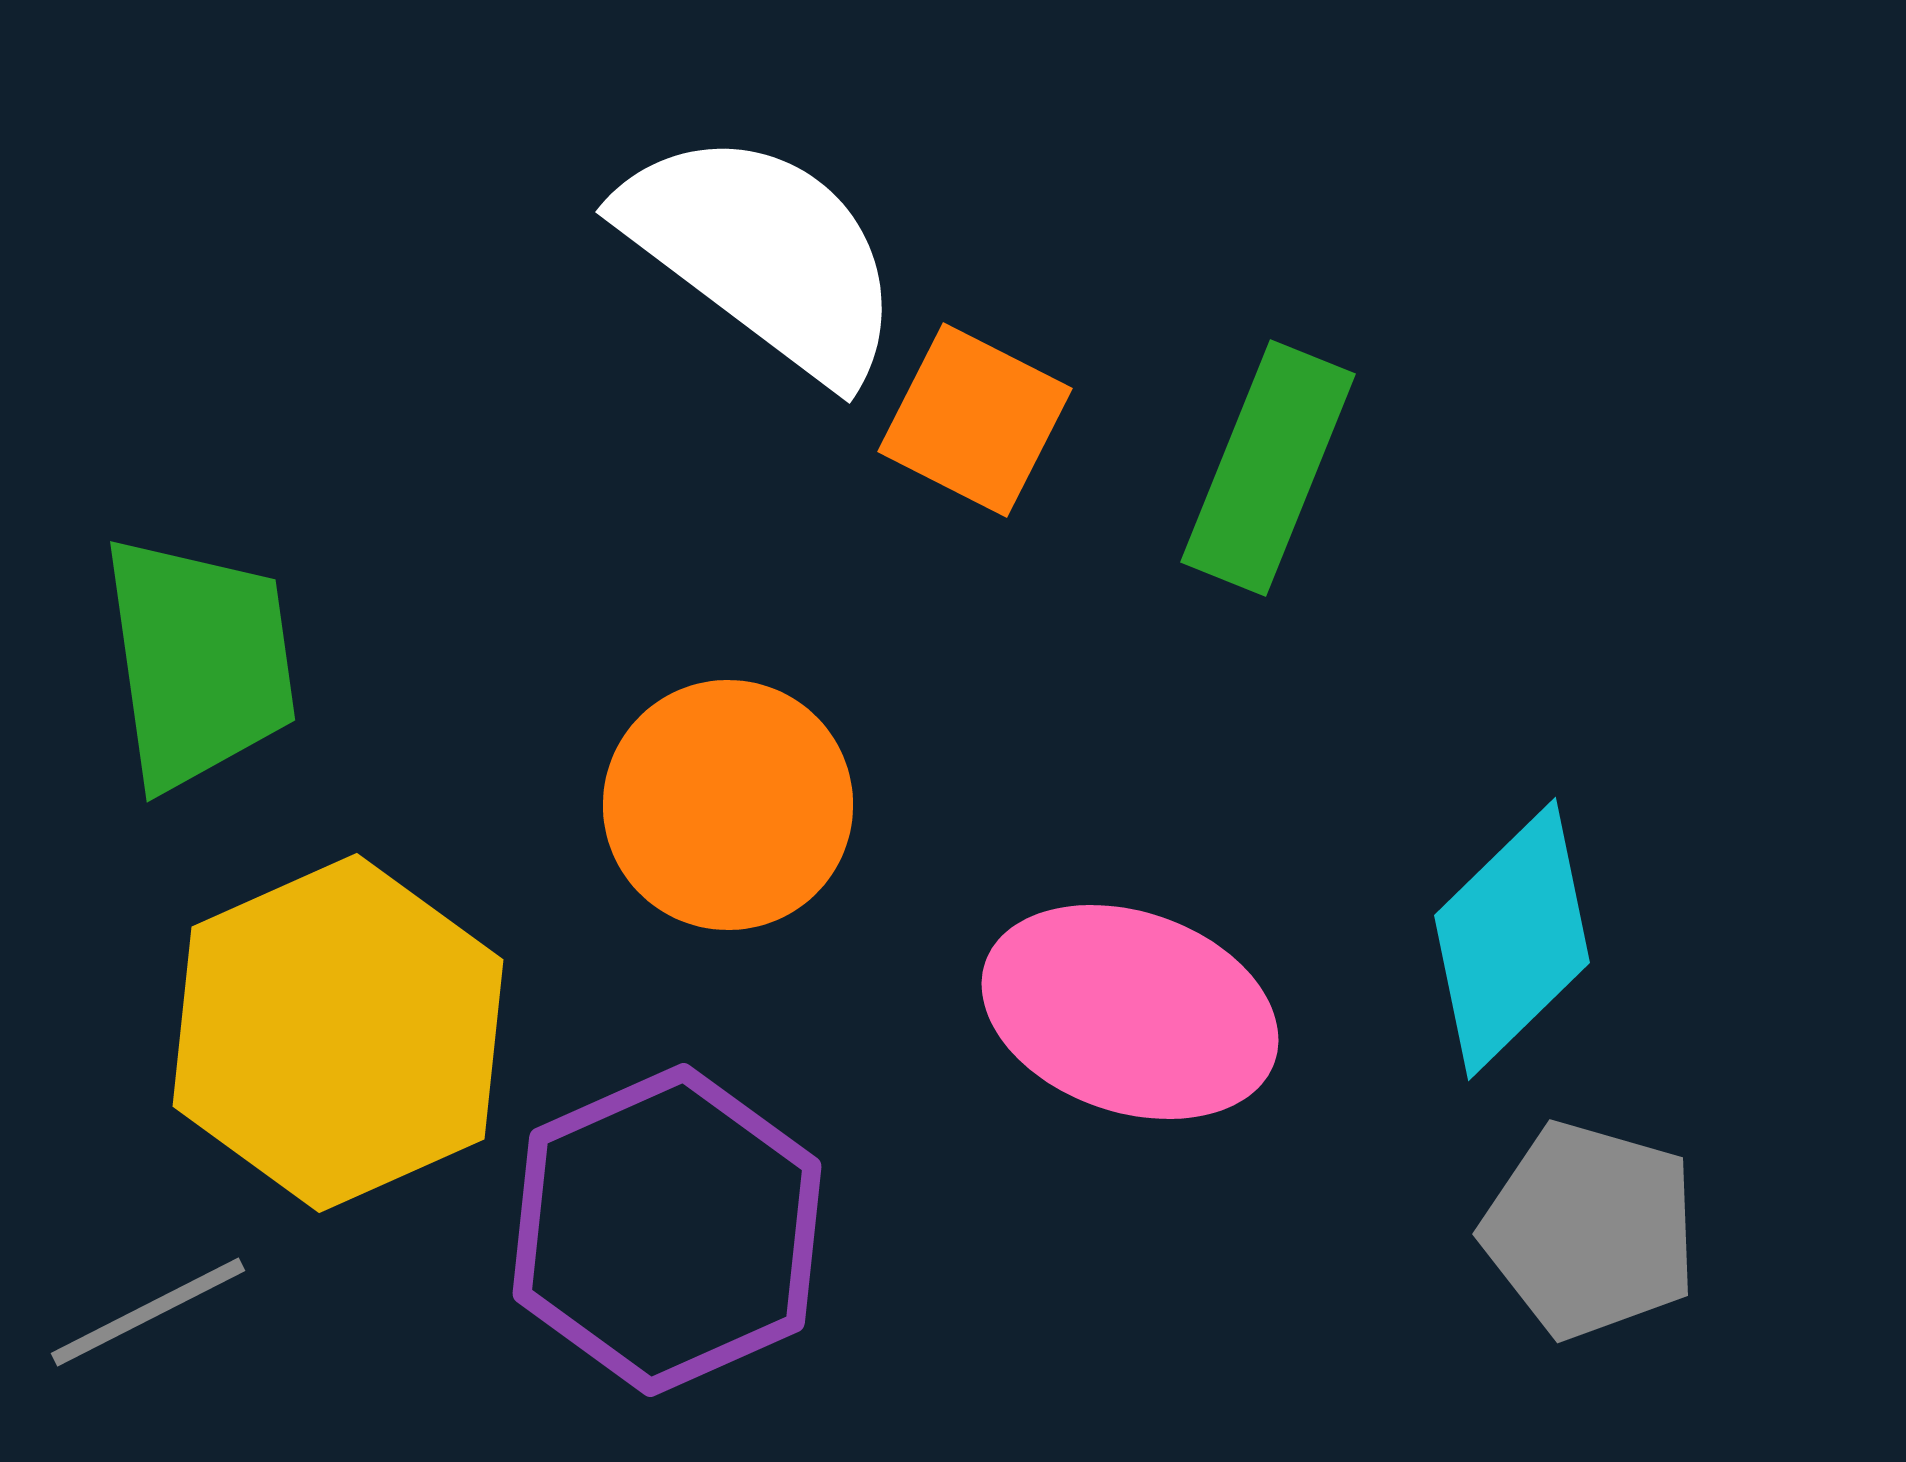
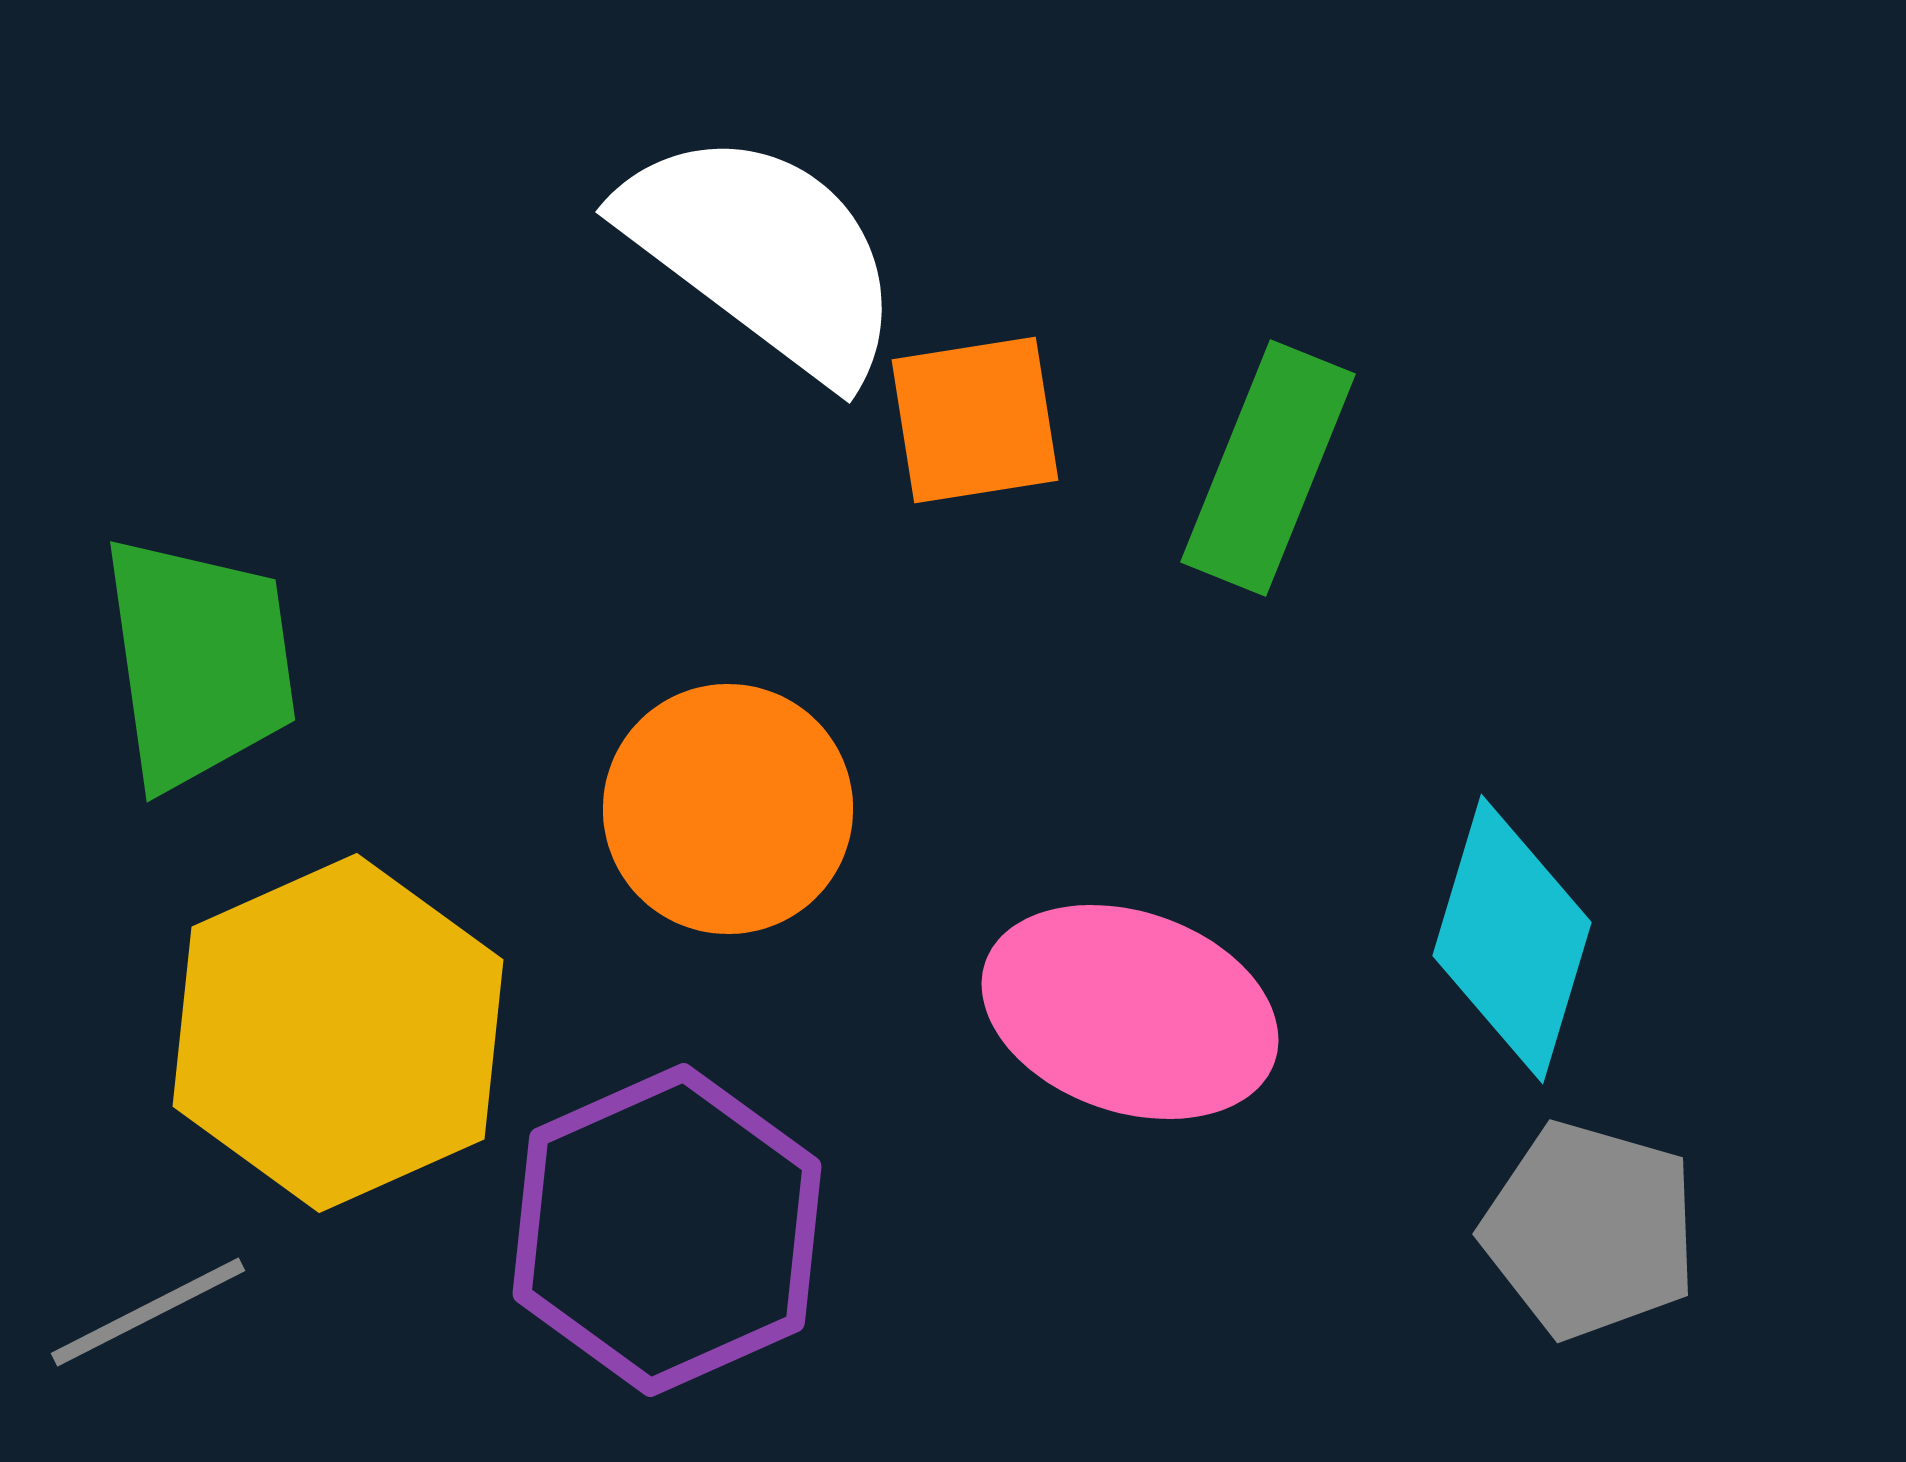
orange square: rotated 36 degrees counterclockwise
orange circle: moved 4 px down
cyan diamond: rotated 29 degrees counterclockwise
